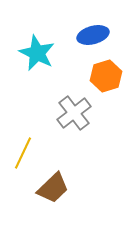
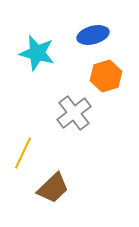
cyan star: rotated 12 degrees counterclockwise
